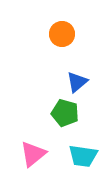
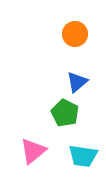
orange circle: moved 13 px right
green pentagon: rotated 12 degrees clockwise
pink triangle: moved 3 px up
